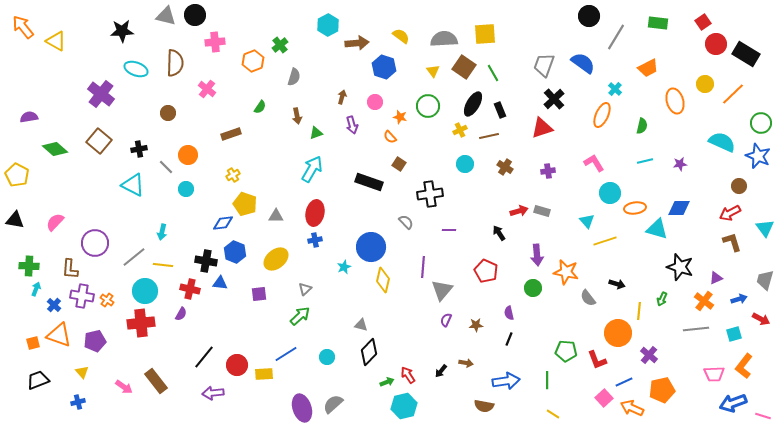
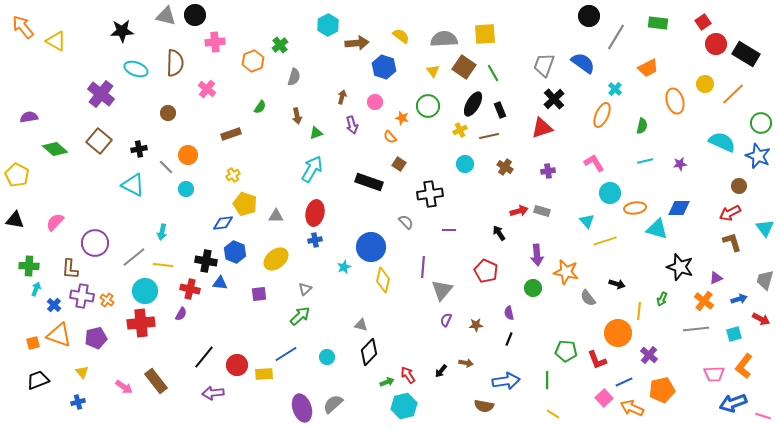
orange star at (400, 117): moved 2 px right, 1 px down
purple pentagon at (95, 341): moved 1 px right, 3 px up
